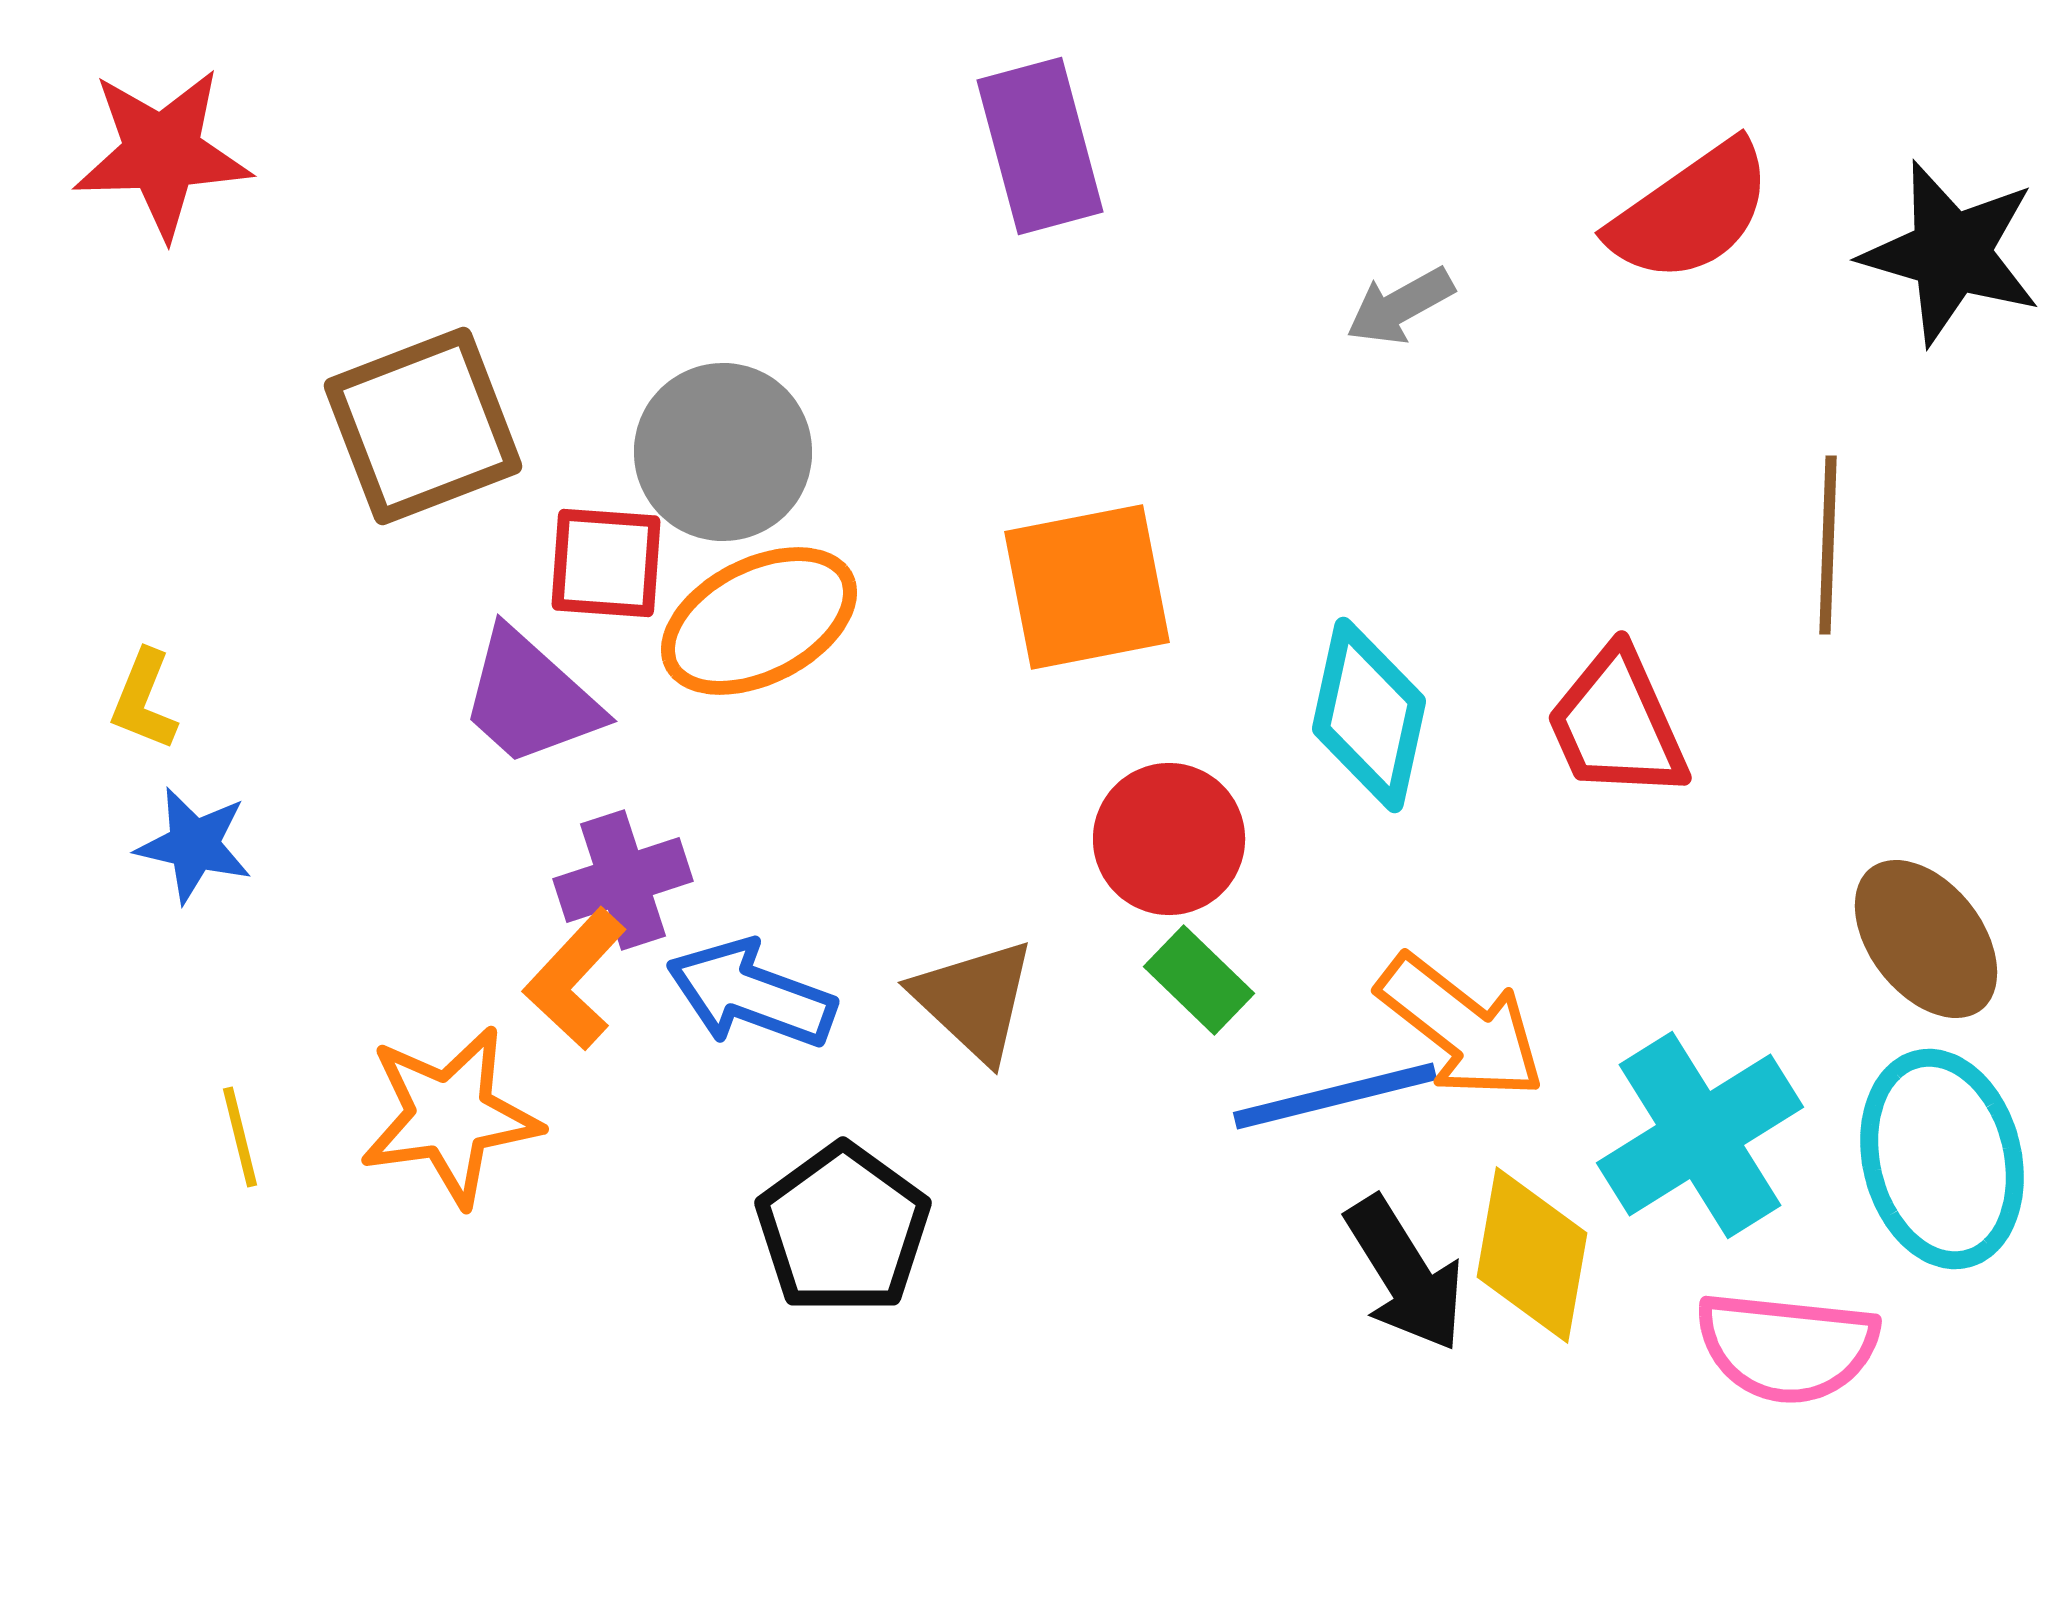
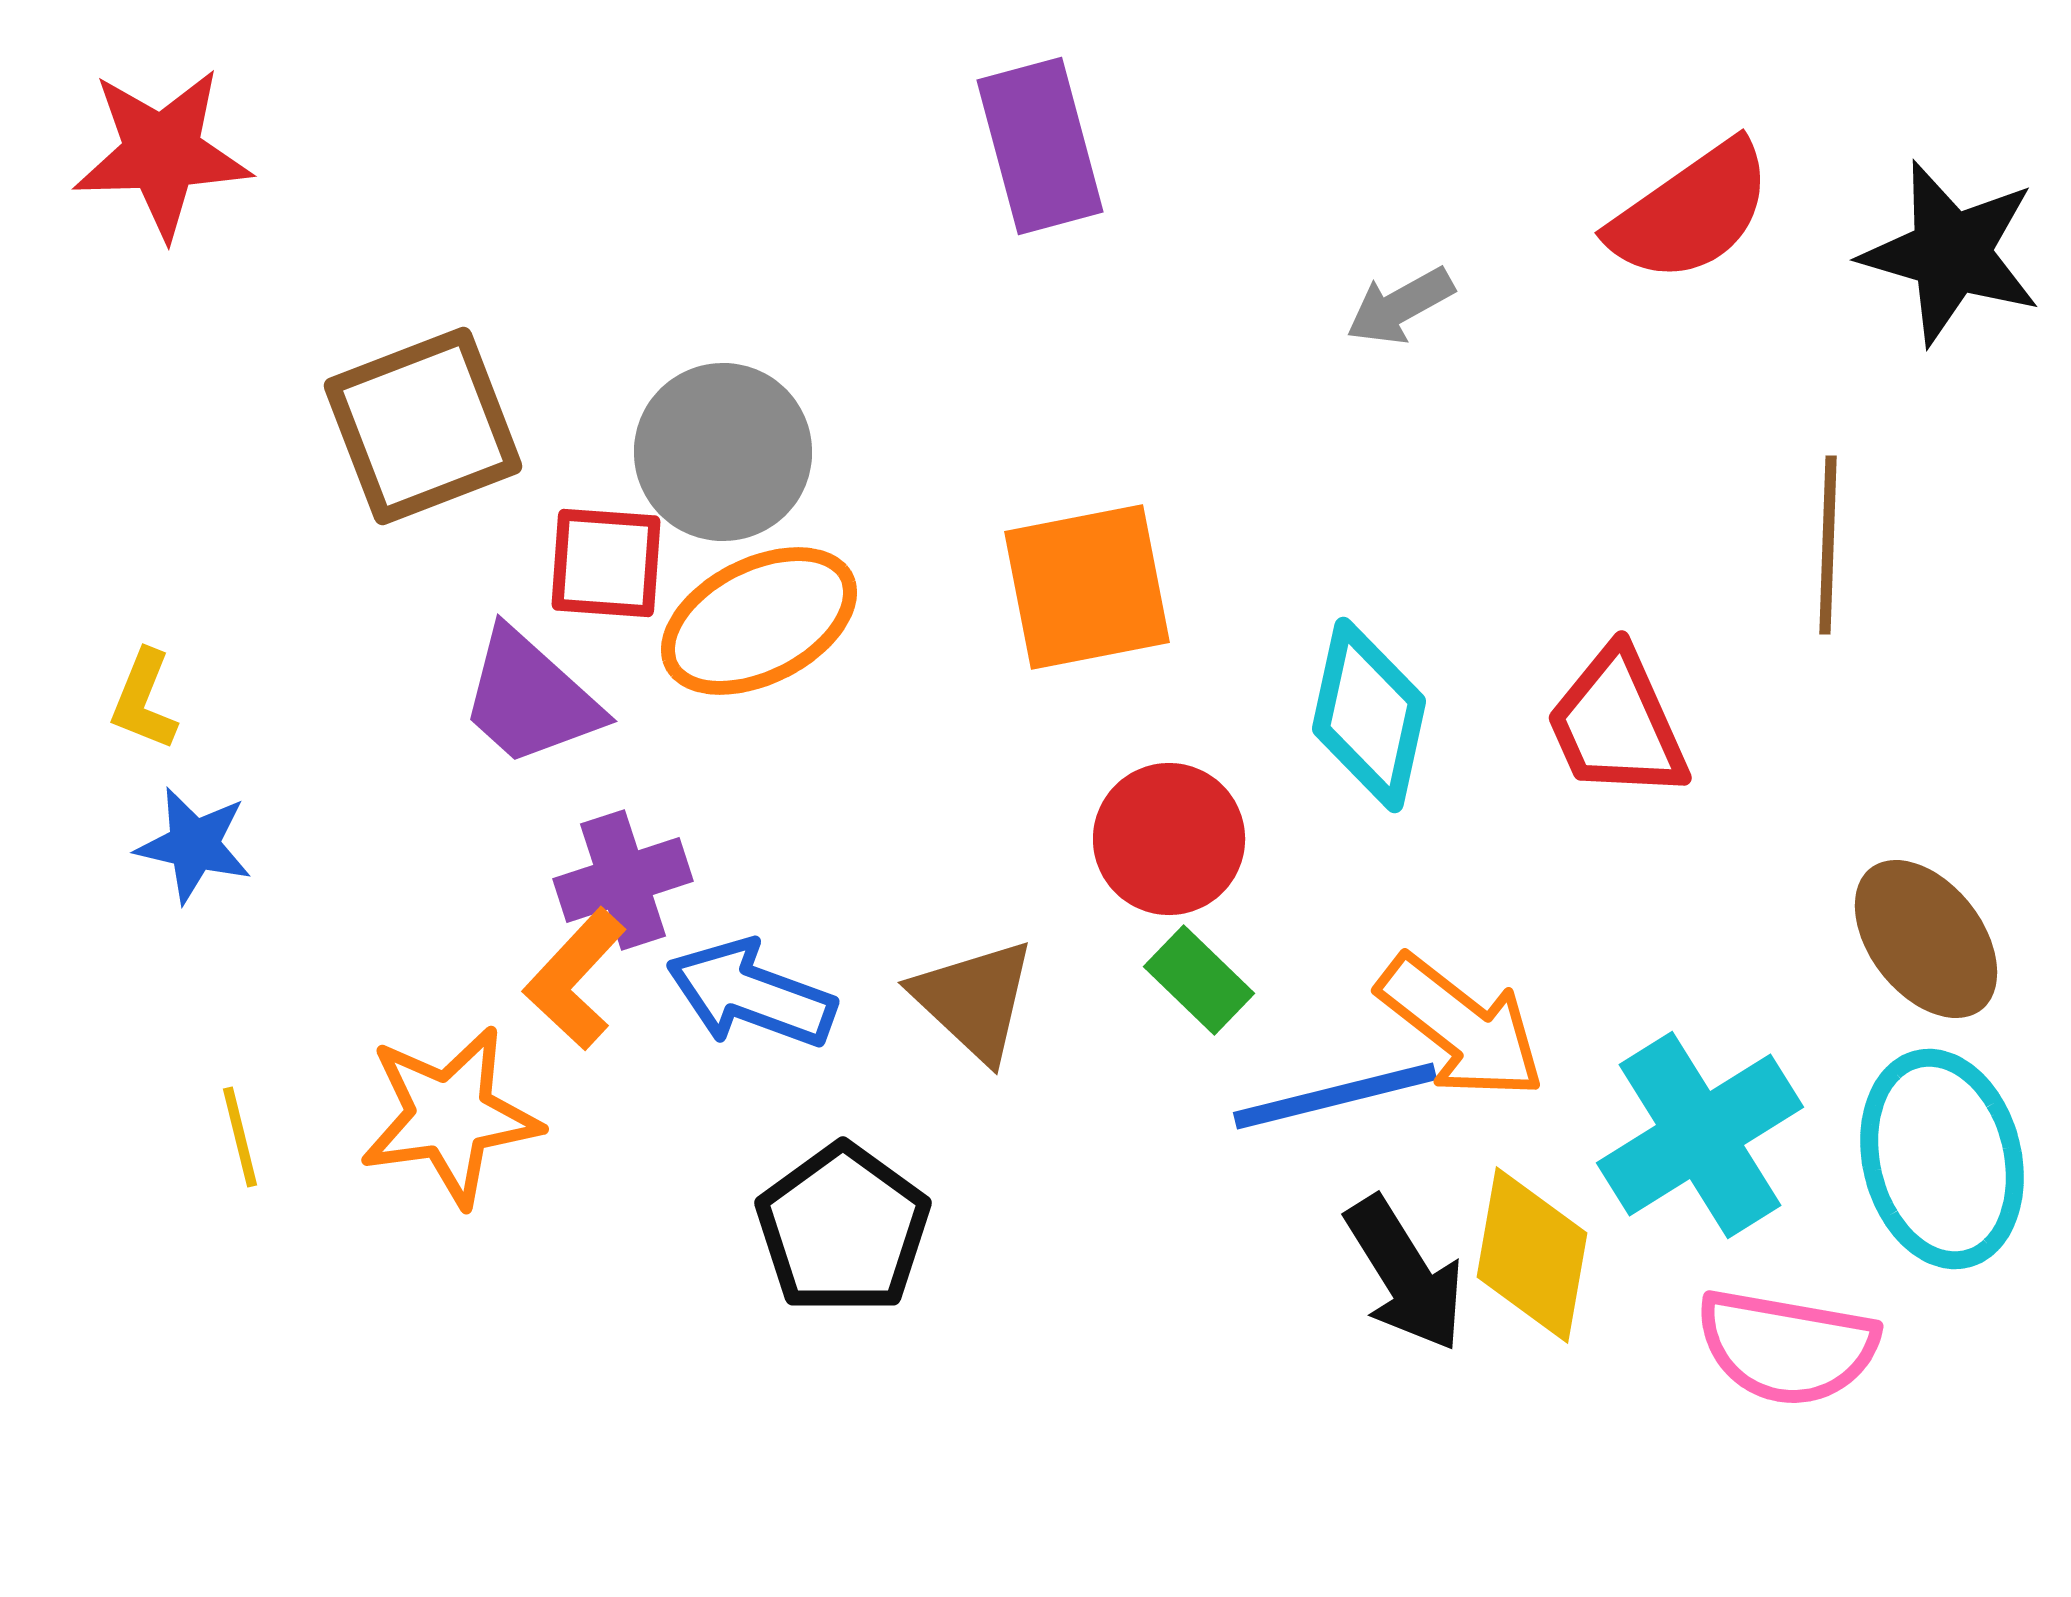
pink semicircle: rotated 4 degrees clockwise
